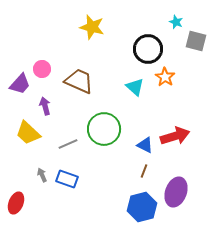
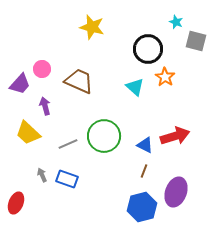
green circle: moved 7 px down
